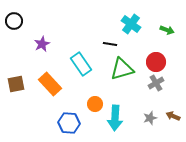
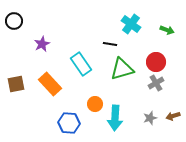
brown arrow: rotated 40 degrees counterclockwise
